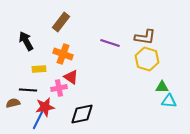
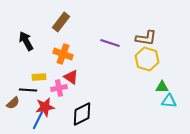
brown L-shape: moved 1 px right, 1 px down
yellow rectangle: moved 8 px down
brown semicircle: rotated 152 degrees clockwise
black diamond: rotated 15 degrees counterclockwise
